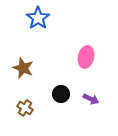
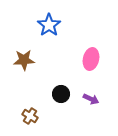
blue star: moved 11 px right, 7 px down
pink ellipse: moved 5 px right, 2 px down
brown star: moved 1 px right, 8 px up; rotated 25 degrees counterclockwise
brown cross: moved 5 px right, 8 px down
